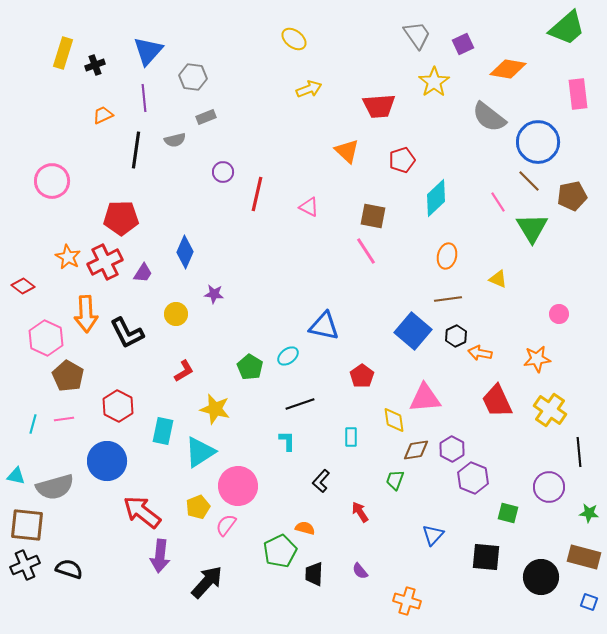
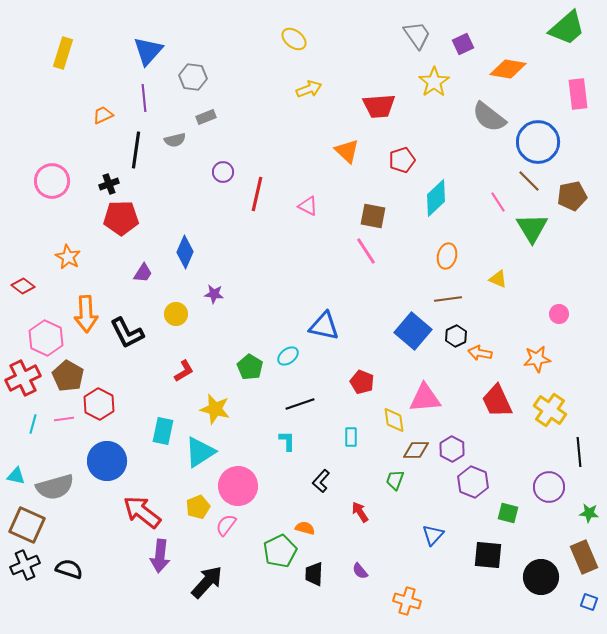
black cross at (95, 65): moved 14 px right, 119 px down
pink triangle at (309, 207): moved 1 px left, 1 px up
red cross at (105, 262): moved 82 px left, 116 px down
red pentagon at (362, 376): moved 6 px down; rotated 15 degrees counterclockwise
red hexagon at (118, 406): moved 19 px left, 2 px up
brown diamond at (416, 450): rotated 8 degrees clockwise
purple hexagon at (473, 478): moved 4 px down
brown square at (27, 525): rotated 18 degrees clockwise
black square at (486, 557): moved 2 px right, 2 px up
brown rectangle at (584, 557): rotated 52 degrees clockwise
